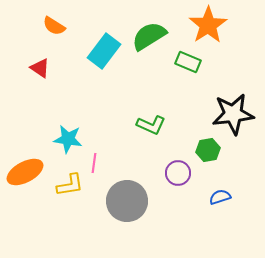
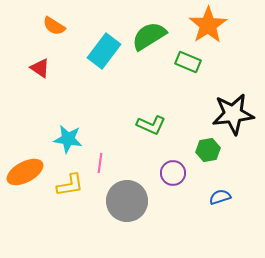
pink line: moved 6 px right
purple circle: moved 5 px left
